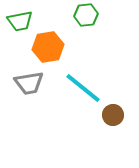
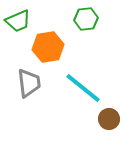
green hexagon: moved 4 px down
green trapezoid: moved 2 px left; rotated 12 degrees counterclockwise
gray trapezoid: rotated 88 degrees counterclockwise
brown circle: moved 4 px left, 4 px down
